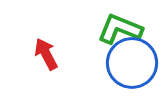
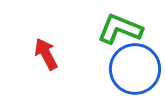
blue circle: moved 3 px right, 6 px down
